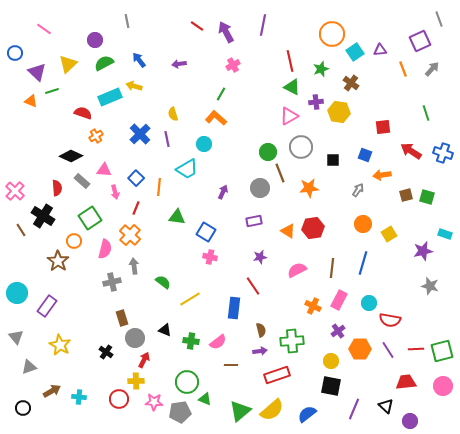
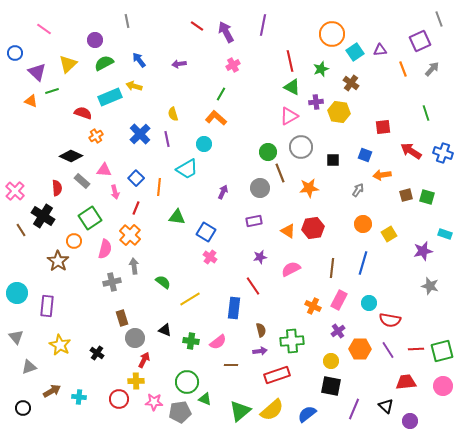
pink cross at (210, 257): rotated 24 degrees clockwise
pink semicircle at (297, 270): moved 6 px left, 1 px up
purple rectangle at (47, 306): rotated 30 degrees counterclockwise
black cross at (106, 352): moved 9 px left, 1 px down
